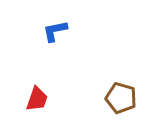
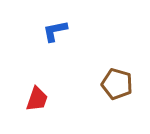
brown pentagon: moved 4 px left, 14 px up
